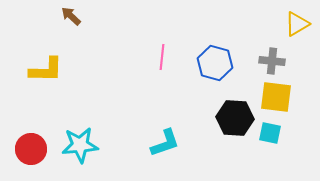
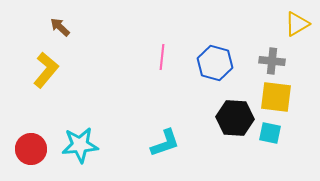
brown arrow: moved 11 px left, 11 px down
yellow L-shape: rotated 51 degrees counterclockwise
